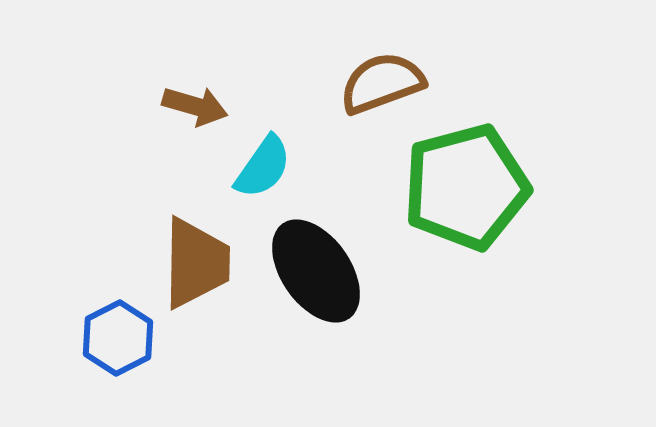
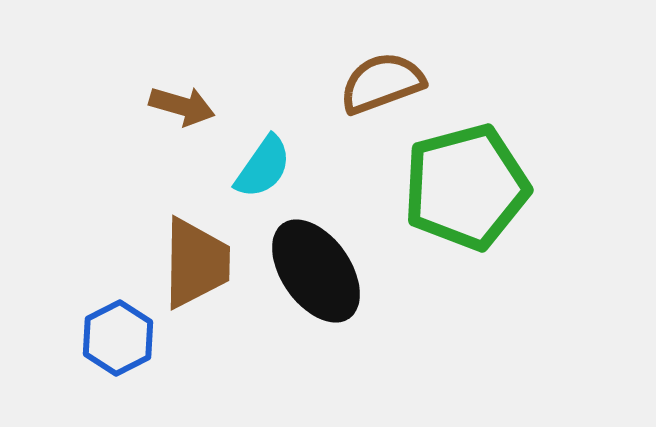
brown arrow: moved 13 px left
